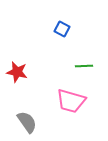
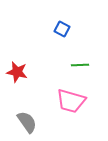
green line: moved 4 px left, 1 px up
